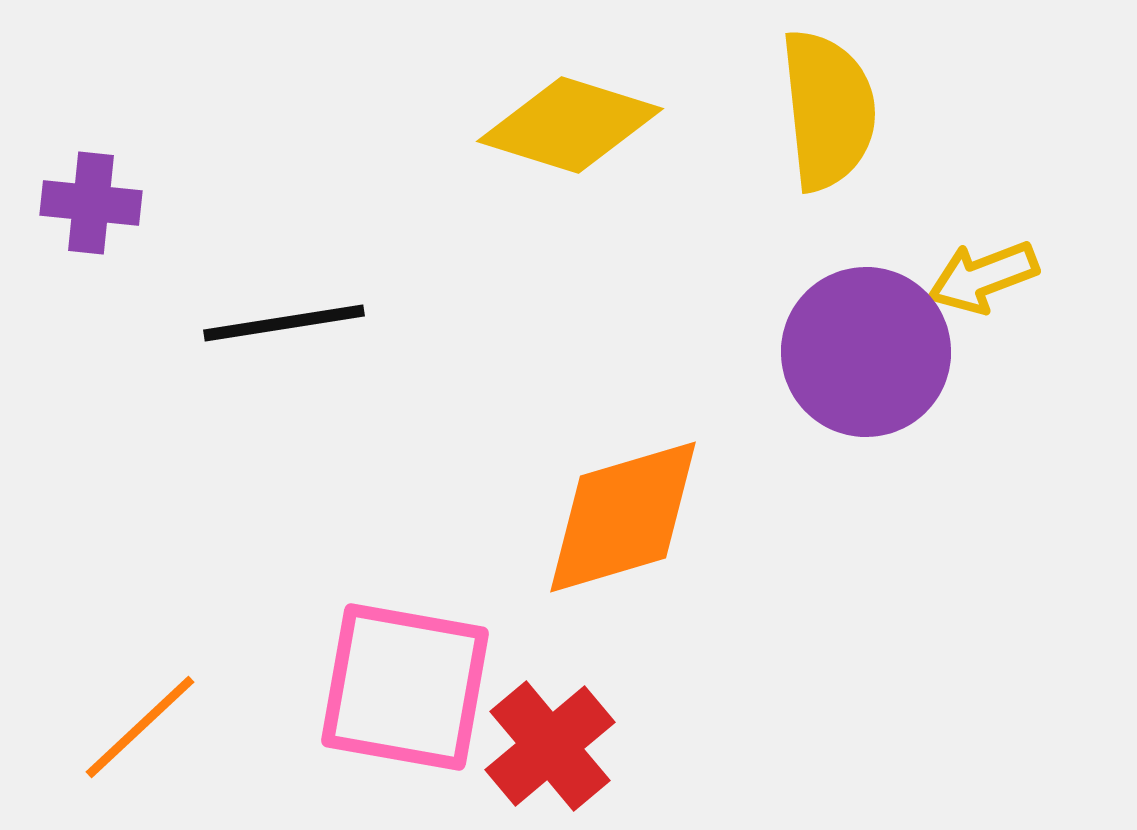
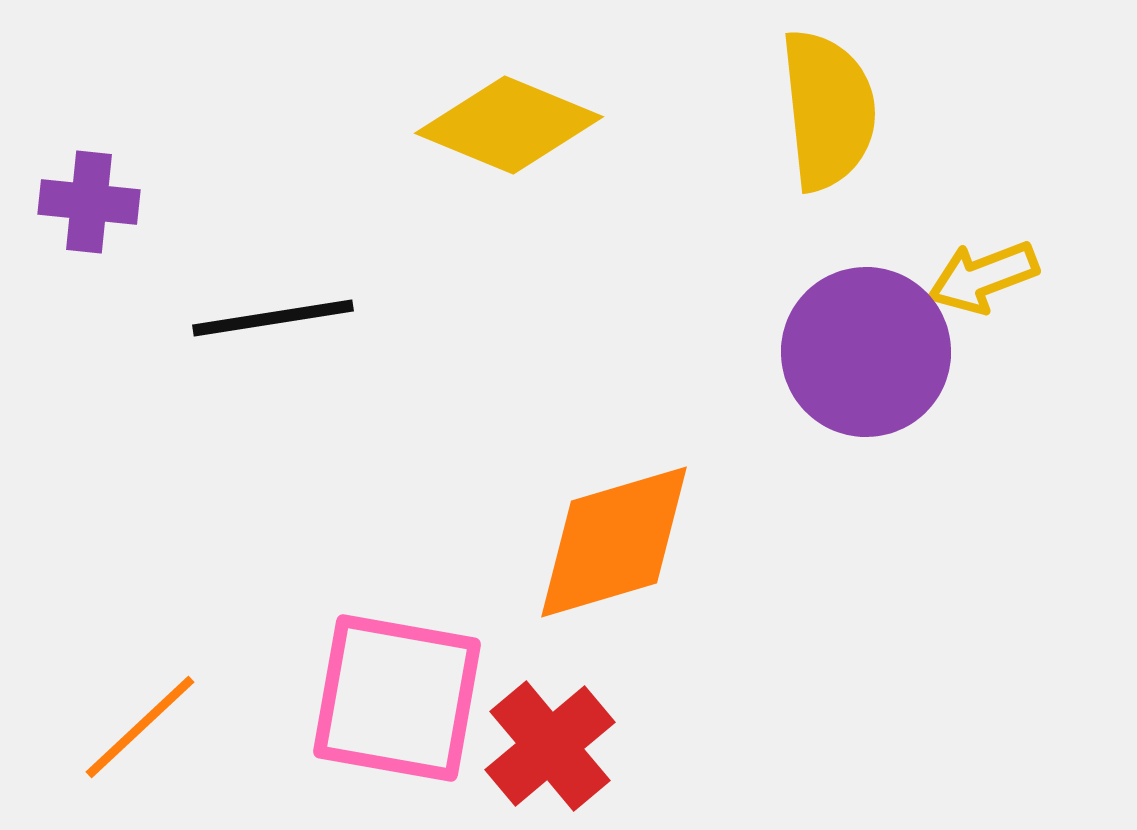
yellow diamond: moved 61 px left; rotated 5 degrees clockwise
purple cross: moved 2 px left, 1 px up
black line: moved 11 px left, 5 px up
orange diamond: moved 9 px left, 25 px down
pink square: moved 8 px left, 11 px down
